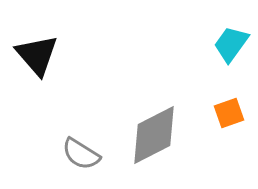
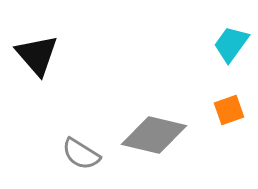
orange square: moved 3 px up
gray diamond: rotated 40 degrees clockwise
